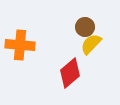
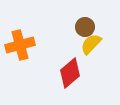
orange cross: rotated 20 degrees counterclockwise
